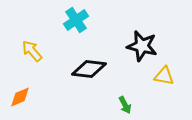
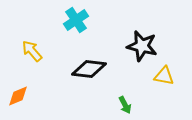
orange diamond: moved 2 px left, 1 px up
